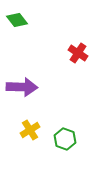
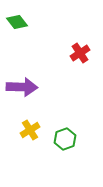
green diamond: moved 2 px down
red cross: moved 2 px right; rotated 24 degrees clockwise
green hexagon: rotated 20 degrees clockwise
